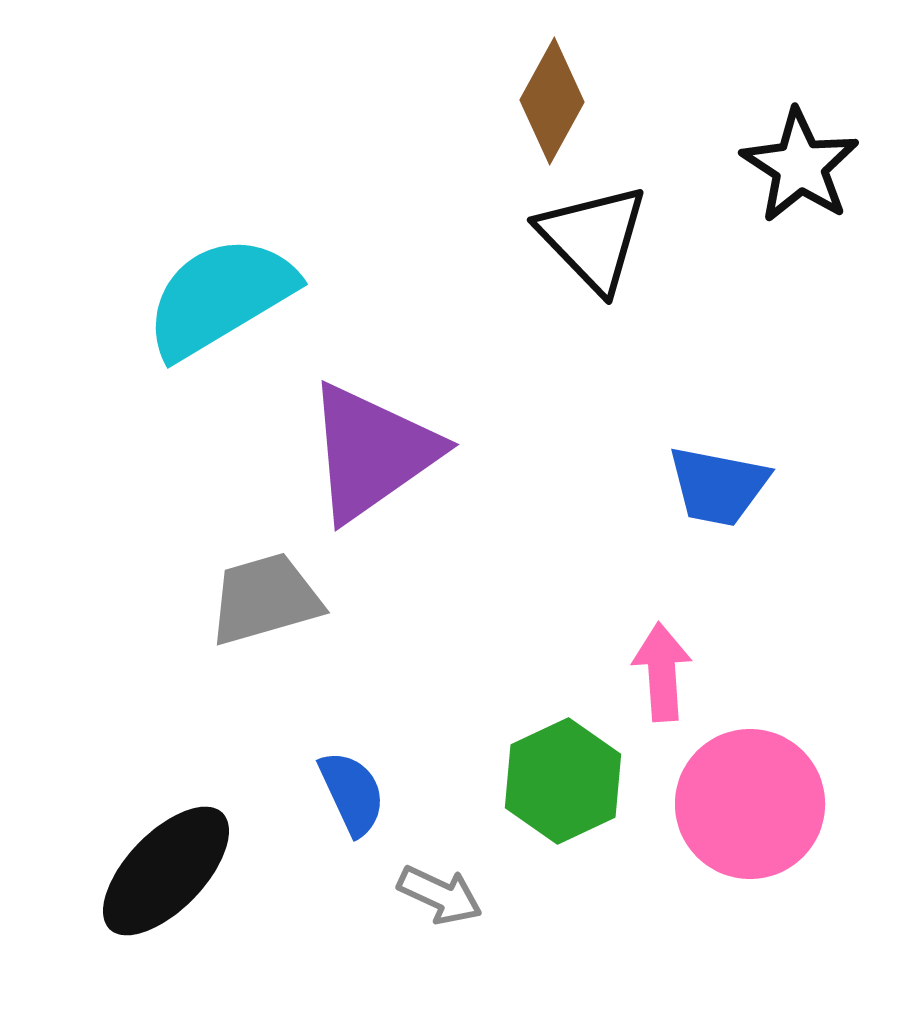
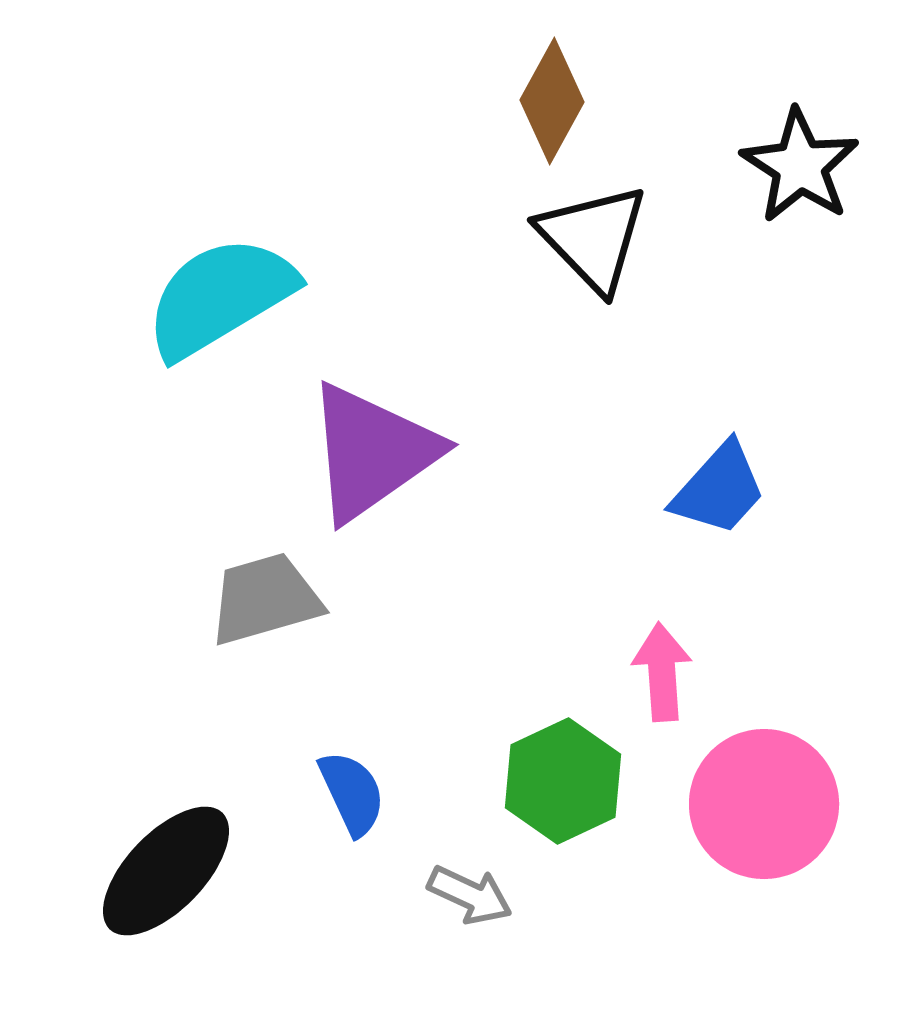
blue trapezoid: moved 1 px right, 3 px down; rotated 59 degrees counterclockwise
pink circle: moved 14 px right
gray arrow: moved 30 px right
